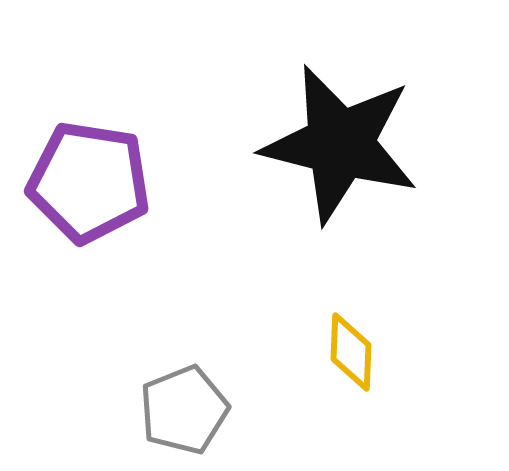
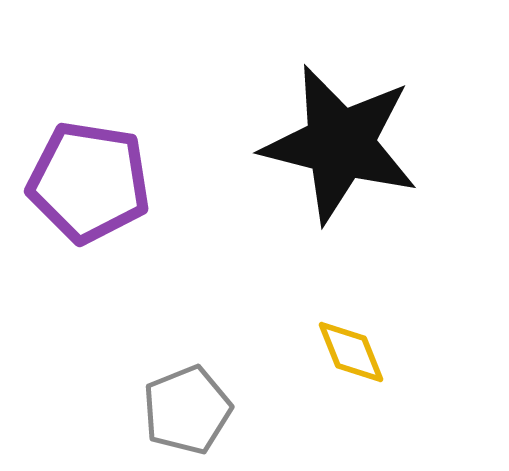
yellow diamond: rotated 24 degrees counterclockwise
gray pentagon: moved 3 px right
